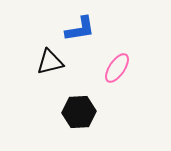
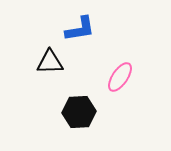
black triangle: rotated 12 degrees clockwise
pink ellipse: moved 3 px right, 9 px down
